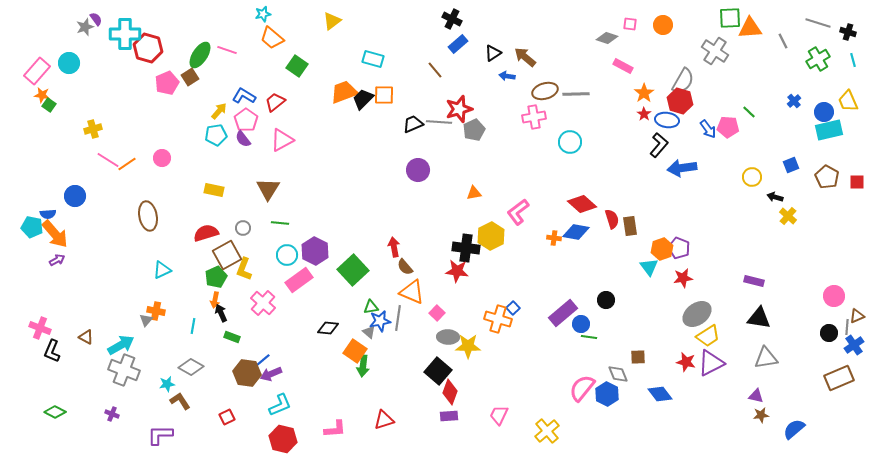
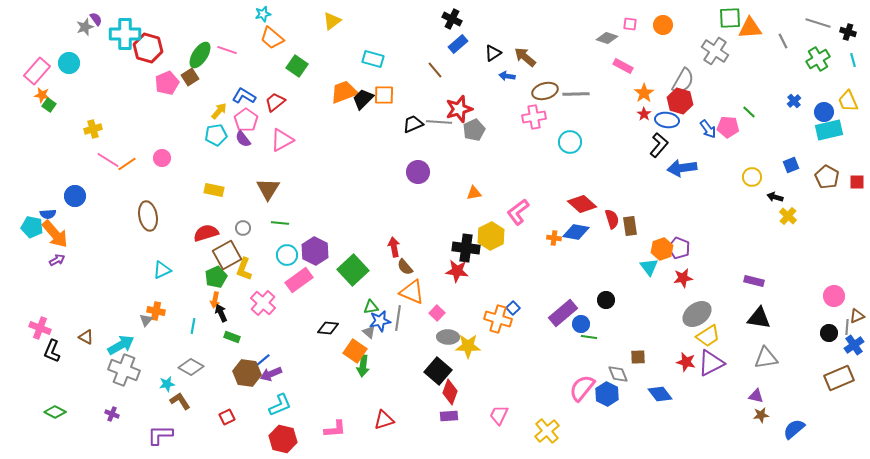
purple circle at (418, 170): moved 2 px down
